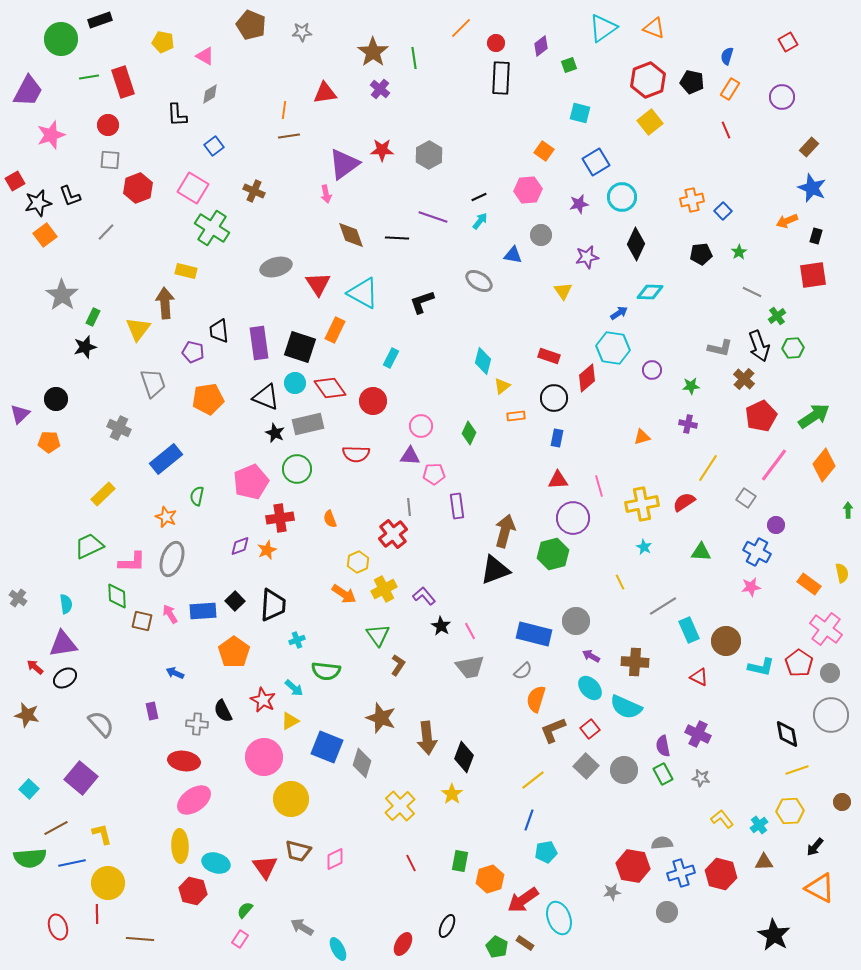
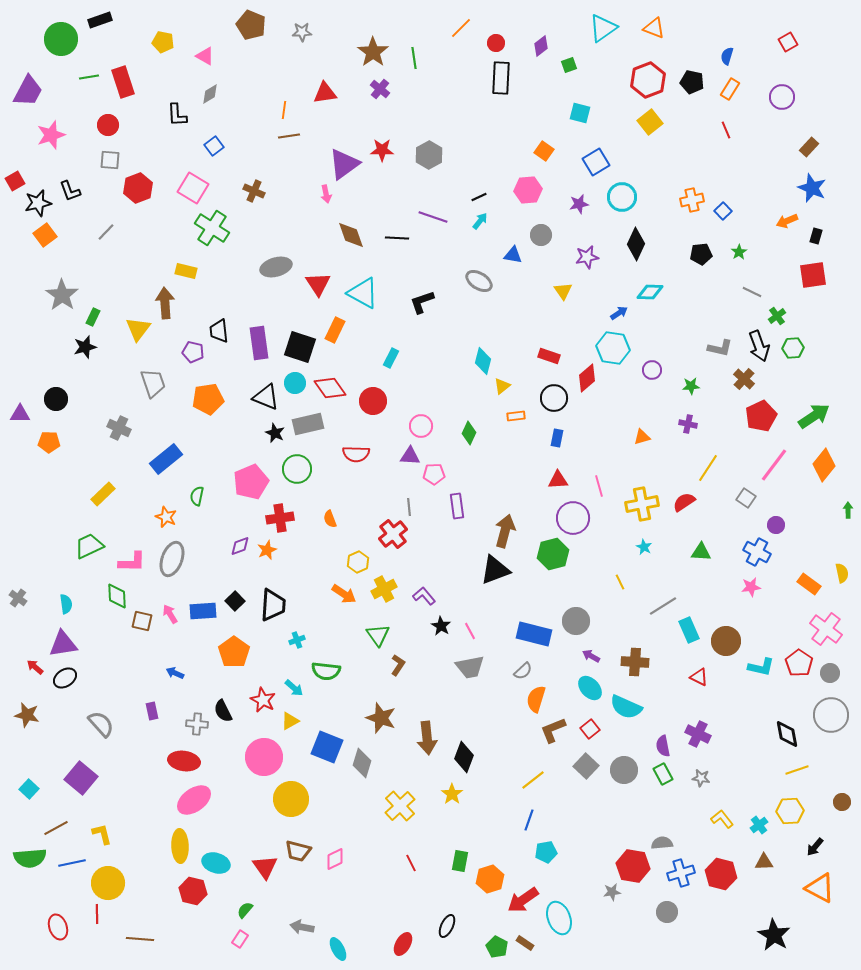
black L-shape at (70, 196): moved 5 px up
purple triangle at (20, 414): rotated 45 degrees clockwise
gray arrow at (302, 927): rotated 20 degrees counterclockwise
